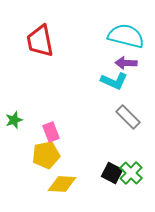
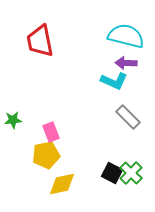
green star: moved 1 px left; rotated 12 degrees clockwise
yellow diamond: rotated 16 degrees counterclockwise
